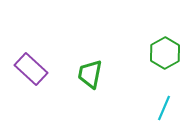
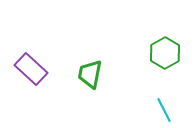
cyan line: moved 2 px down; rotated 50 degrees counterclockwise
